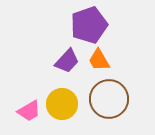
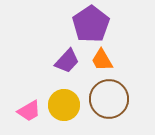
purple pentagon: moved 2 px right, 1 px up; rotated 15 degrees counterclockwise
orange trapezoid: moved 3 px right
yellow circle: moved 2 px right, 1 px down
